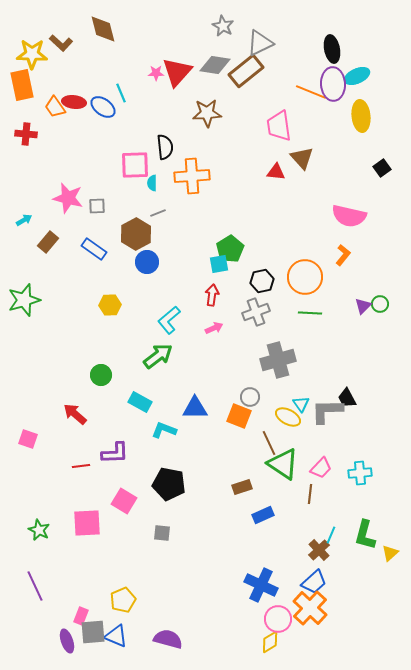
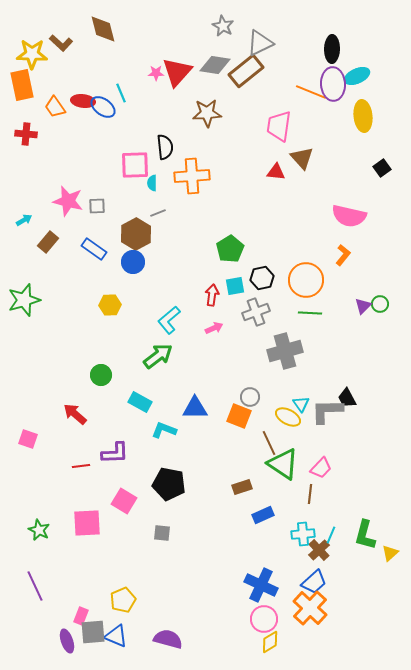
black ellipse at (332, 49): rotated 12 degrees clockwise
red ellipse at (74, 102): moved 9 px right, 1 px up
yellow ellipse at (361, 116): moved 2 px right
pink trapezoid at (279, 126): rotated 16 degrees clockwise
pink star at (68, 198): moved 3 px down
blue circle at (147, 262): moved 14 px left
cyan square at (219, 264): moved 16 px right, 22 px down
orange circle at (305, 277): moved 1 px right, 3 px down
black hexagon at (262, 281): moved 3 px up
gray cross at (278, 360): moved 7 px right, 9 px up
cyan cross at (360, 473): moved 57 px left, 61 px down
pink circle at (278, 619): moved 14 px left
